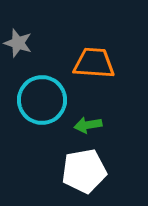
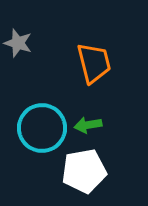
orange trapezoid: rotated 72 degrees clockwise
cyan circle: moved 28 px down
